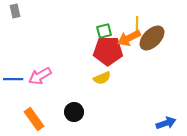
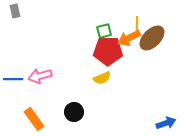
pink arrow: rotated 15 degrees clockwise
